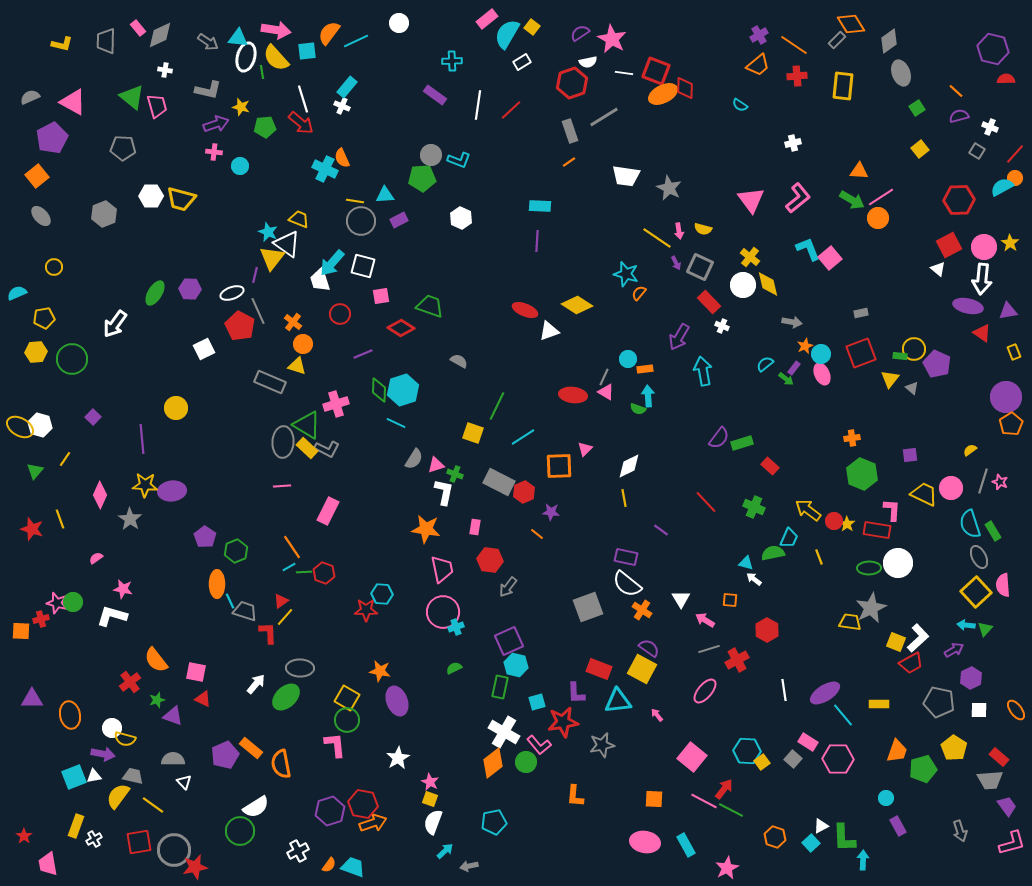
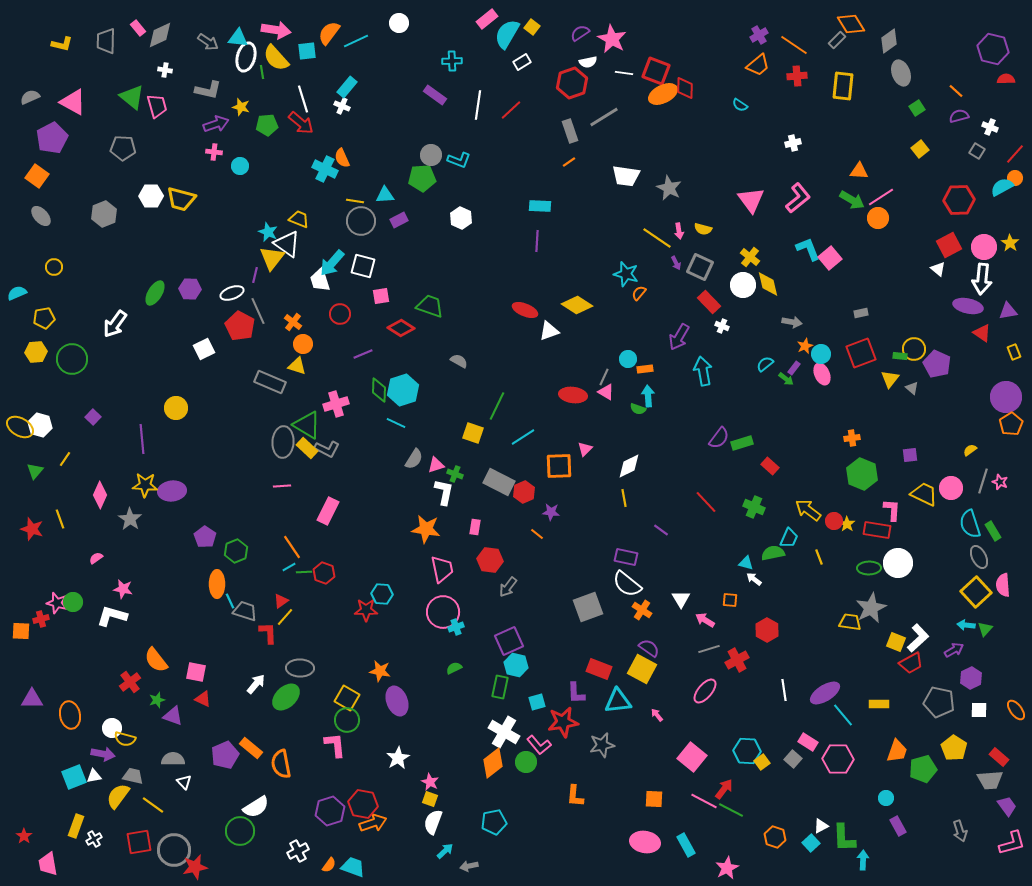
green pentagon at (265, 127): moved 2 px right, 2 px up
orange square at (37, 176): rotated 15 degrees counterclockwise
